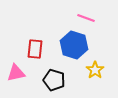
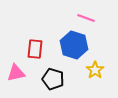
black pentagon: moved 1 px left, 1 px up
